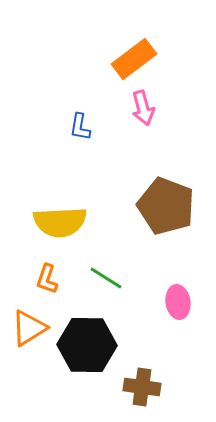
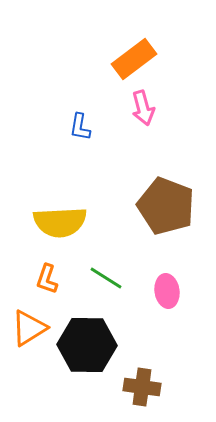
pink ellipse: moved 11 px left, 11 px up
